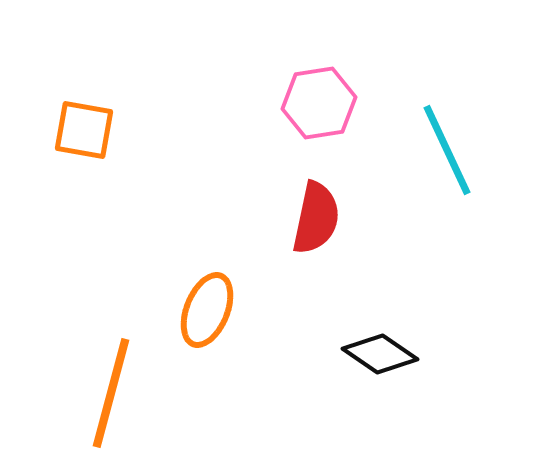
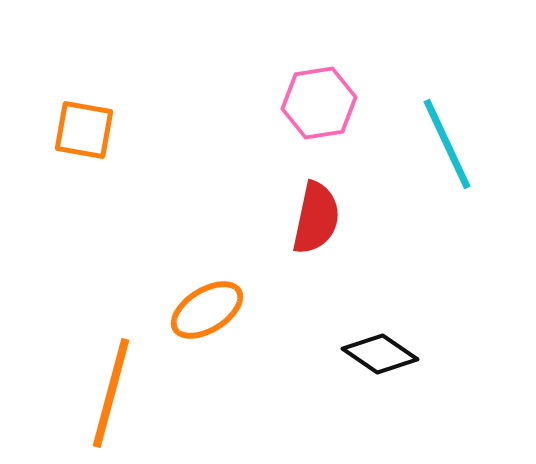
cyan line: moved 6 px up
orange ellipse: rotated 36 degrees clockwise
